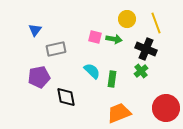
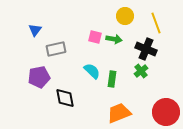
yellow circle: moved 2 px left, 3 px up
black diamond: moved 1 px left, 1 px down
red circle: moved 4 px down
